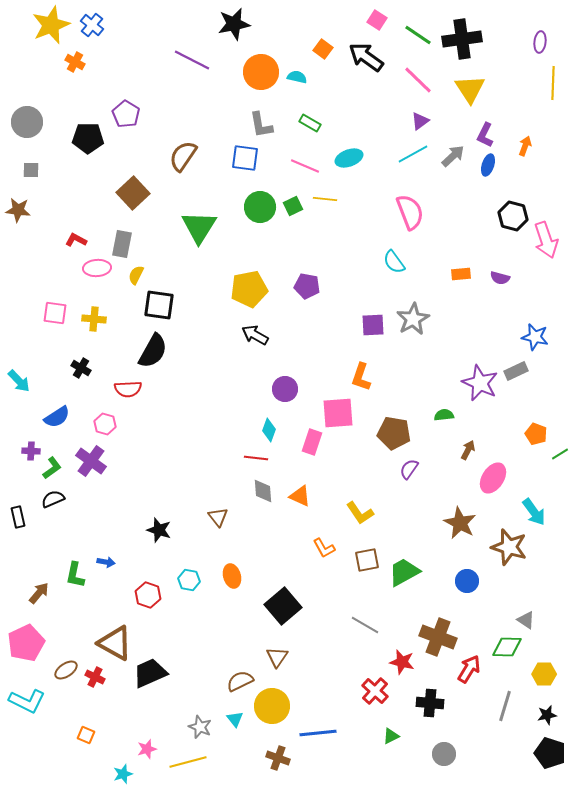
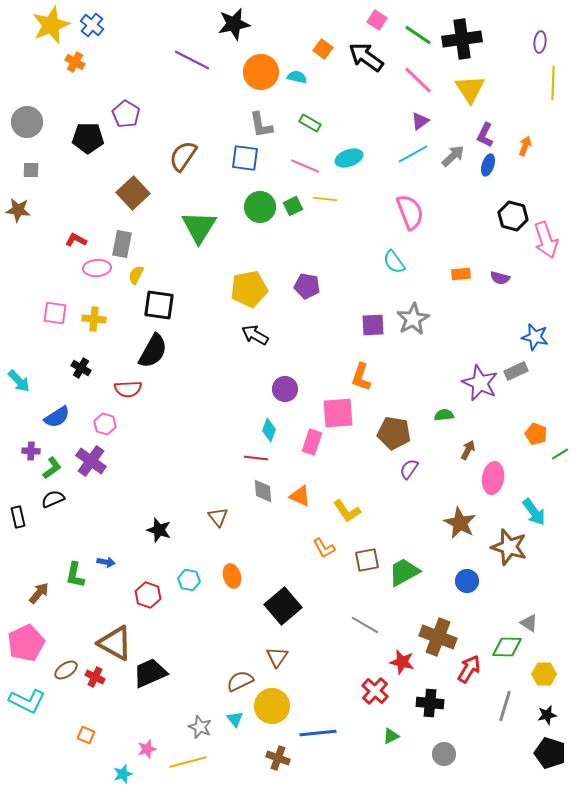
pink ellipse at (493, 478): rotated 24 degrees counterclockwise
yellow L-shape at (360, 513): moved 13 px left, 2 px up
gray triangle at (526, 620): moved 3 px right, 3 px down
